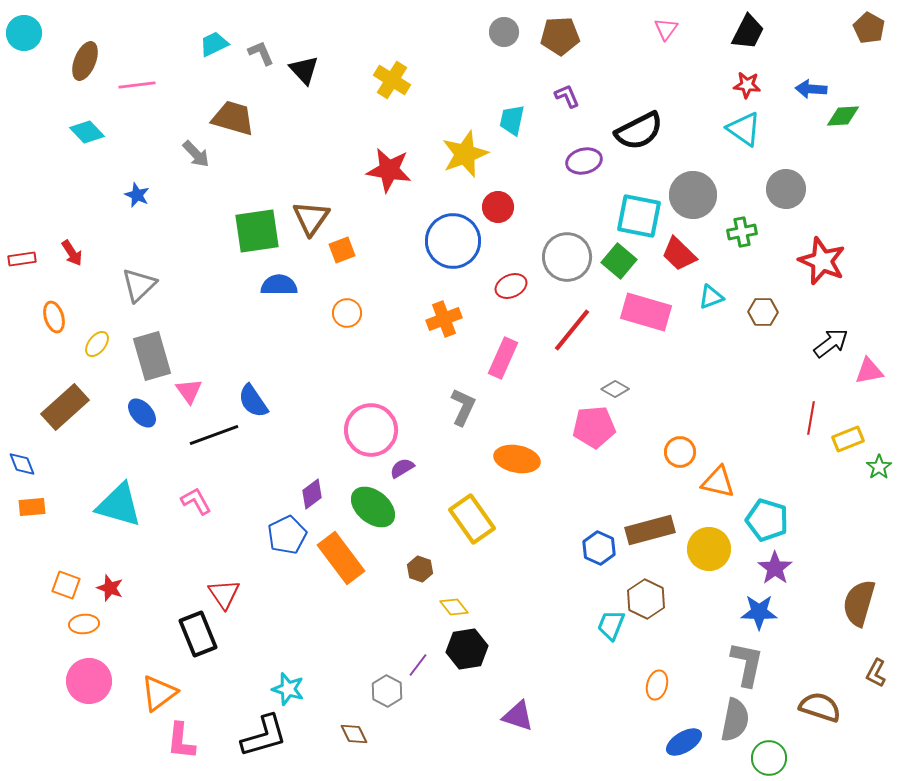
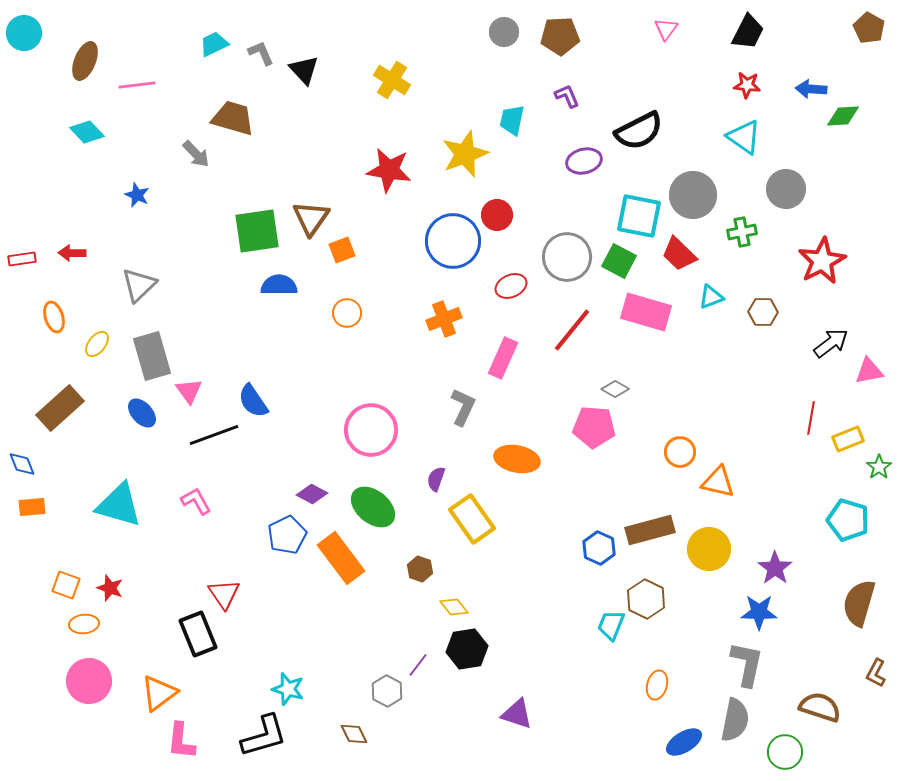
cyan triangle at (744, 129): moved 8 px down
red circle at (498, 207): moved 1 px left, 8 px down
red arrow at (72, 253): rotated 124 degrees clockwise
green square at (619, 261): rotated 12 degrees counterclockwise
red star at (822, 261): rotated 21 degrees clockwise
brown rectangle at (65, 407): moved 5 px left, 1 px down
pink pentagon at (594, 427): rotated 9 degrees clockwise
purple semicircle at (402, 468): moved 34 px right, 11 px down; rotated 40 degrees counterclockwise
purple diamond at (312, 494): rotated 64 degrees clockwise
cyan pentagon at (767, 520): moved 81 px right
purple triangle at (518, 716): moved 1 px left, 2 px up
green circle at (769, 758): moved 16 px right, 6 px up
